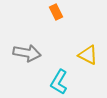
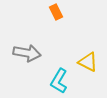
yellow triangle: moved 7 px down
cyan L-shape: moved 1 px up
